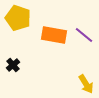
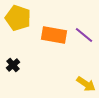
yellow arrow: rotated 24 degrees counterclockwise
